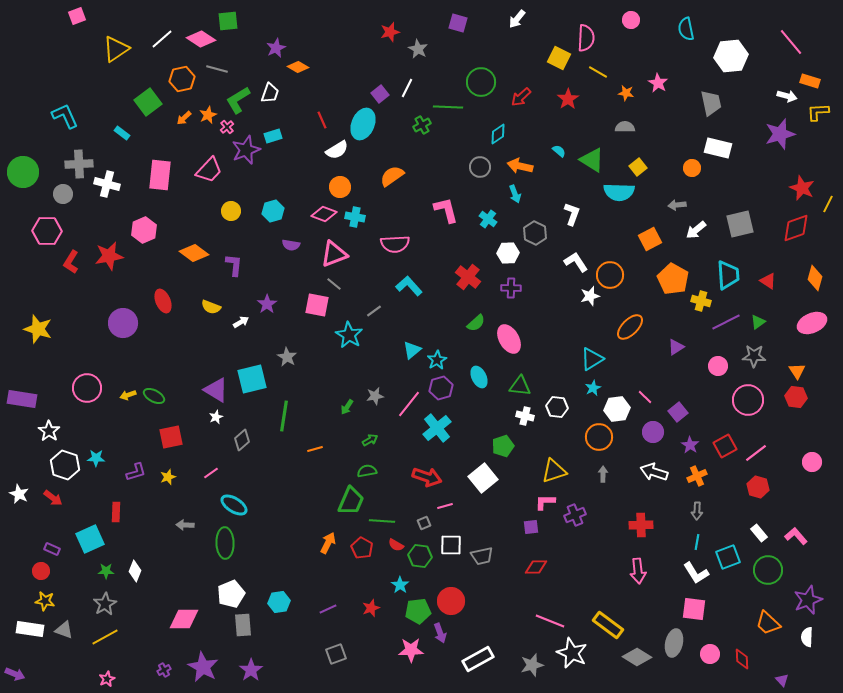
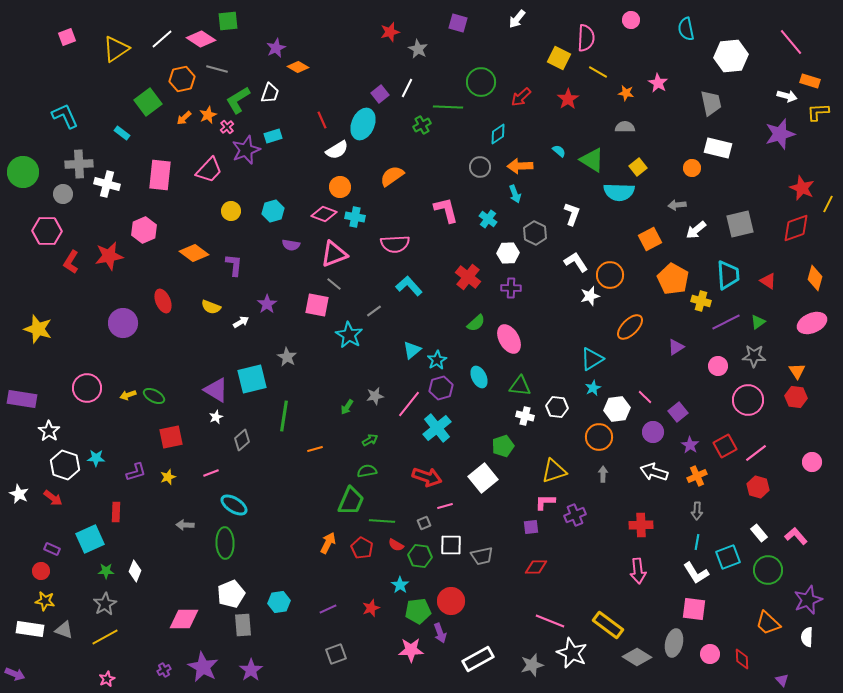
pink square at (77, 16): moved 10 px left, 21 px down
orange arrow at (520, 166): rotated 15 degrees counterclockwise
pink line at (211, 473): rotated 14 degrees clockwise
